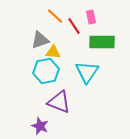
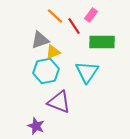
pink rectangle: moved 2 px up; rotated 48 degrees clockwise
yellow triangle: rotated 28 degrees counterclockwise
purple star: moved 4 px left
